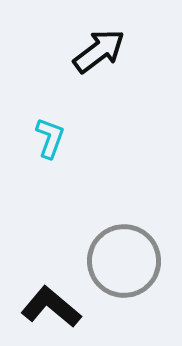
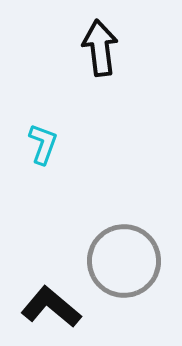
black arrow: moved 1 px right, 3 px up; rotated 60 degrees counterclockwise
cyan L-shape: moved 7 px left, 6 px down
